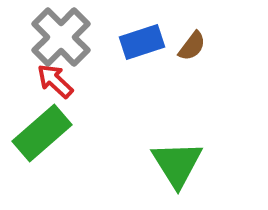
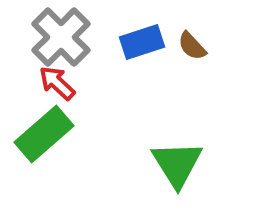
brown semicircle: rotated 100 degrees clockwise
red arrow: moved 2 px right, 2 px down
green rectangle: moved 2 px right, 1 px down
